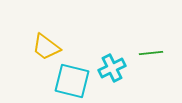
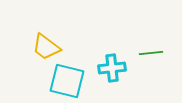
cyan cross: rotated 20 degrees clockwise
cyan square: moved 5 px left
